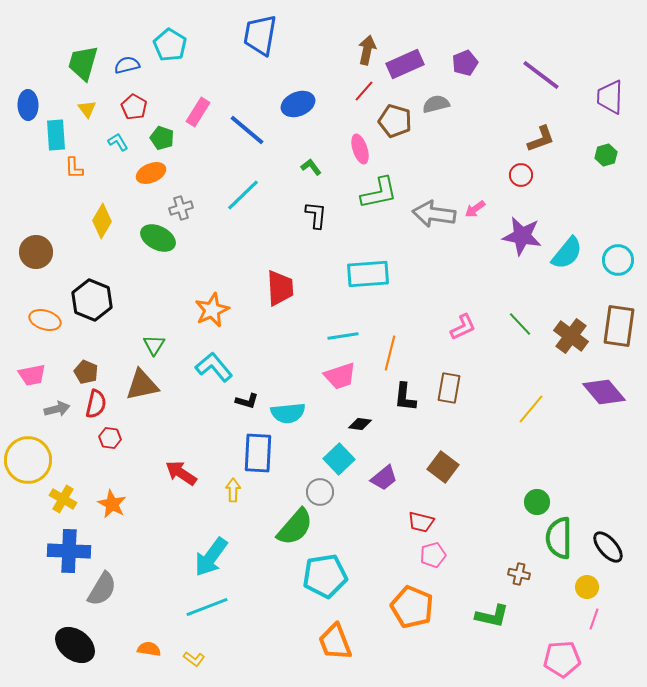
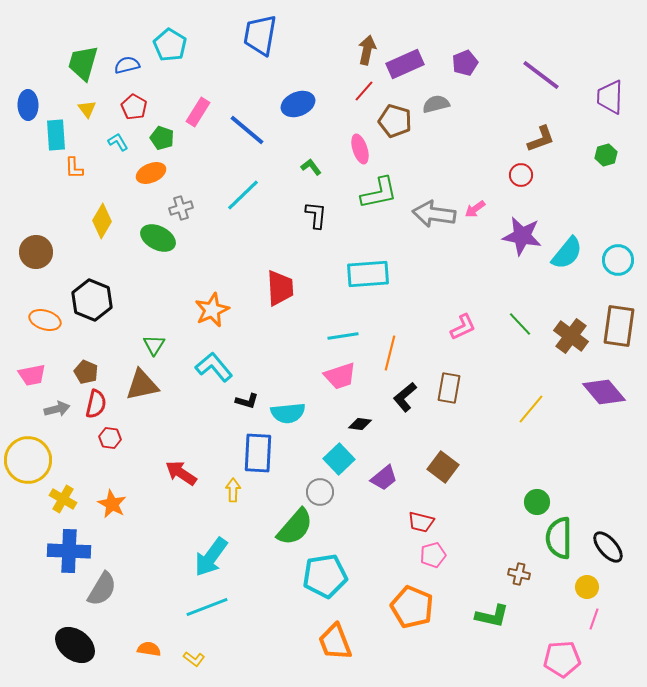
black L-shape at (405, 397): rotated 44 degrees clockwise
